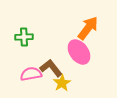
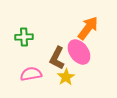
brown L-shape: moved 6 px right, 10 px up; rotated 115 degrees counterclockwise
yellow star: moved 4 px right, 6 px up
